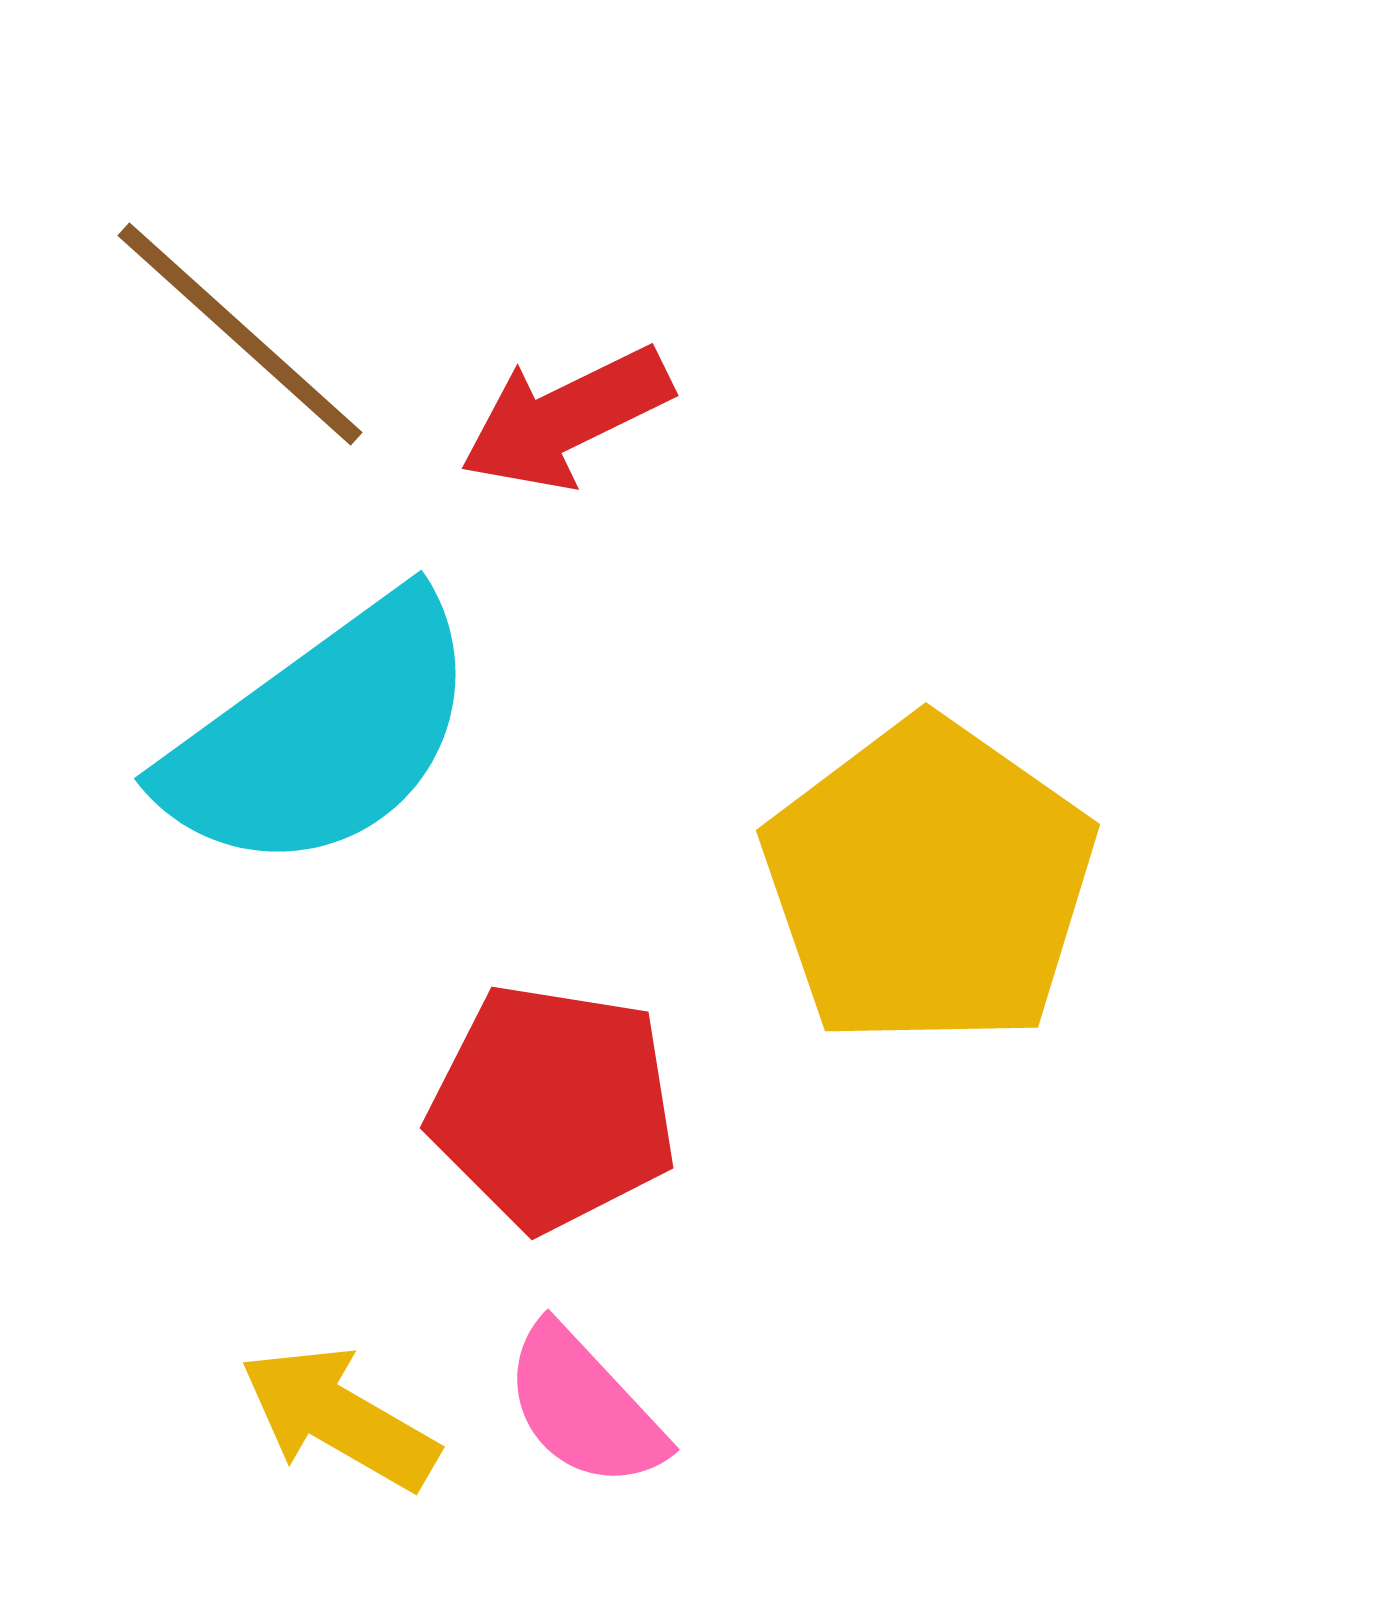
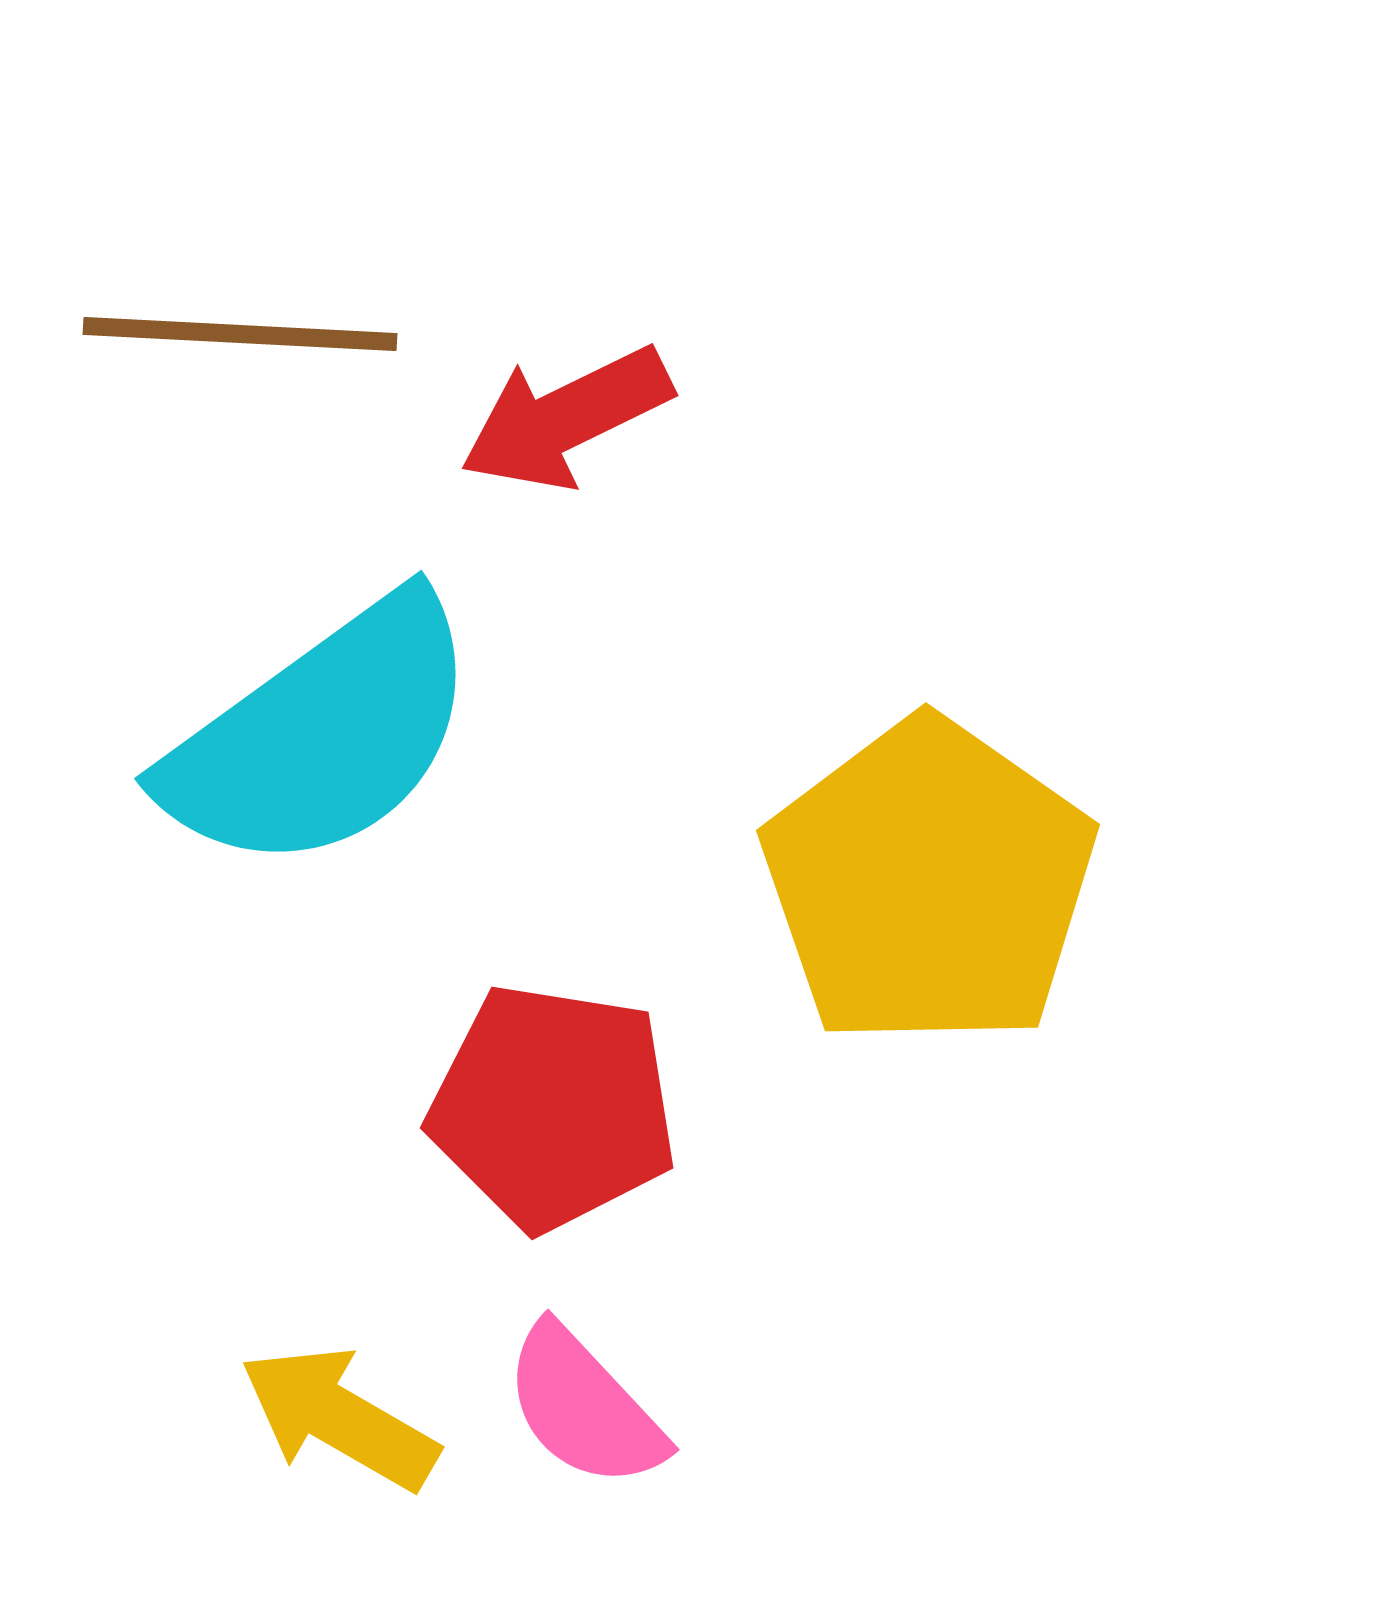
brown line: rotated 39 degrees counterclockwise
